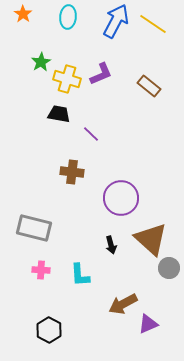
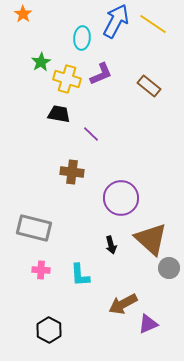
cyan ellipse: moved 14 px right, 21 px down
